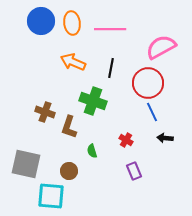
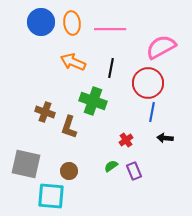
blue circle: moved 1 px down
blue line: rotated 36 degrees clockwise
red cross: rotated 24 degrees clockwise
green semicircle: moved 19 px right, 15 px down; rotated 72 degrees clockwise
